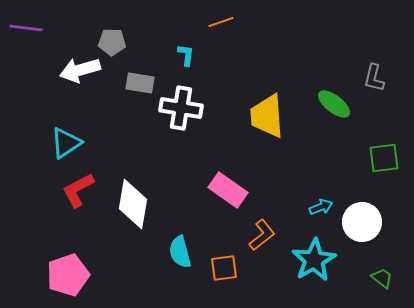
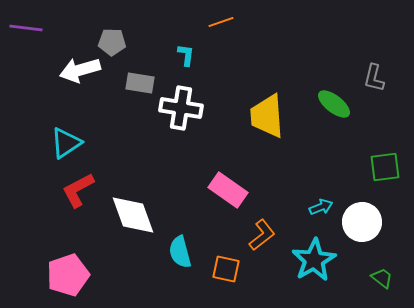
green square: moved 1 px right, 9 px down
white diamond: moved 11 px down; rotated 30 degrees counterclockwise
orange square: moved 2 px right, 1 px down; rotated 20 degrees clockwise
